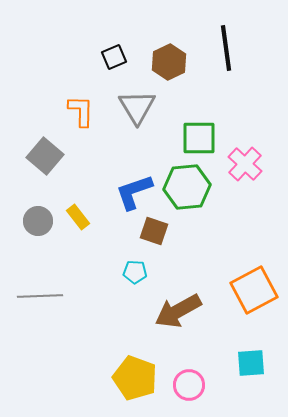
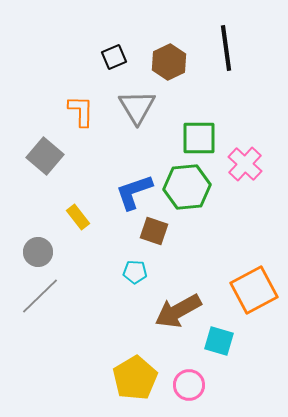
gray circle: moved 31 px down
gray line: rotated 42 degrees counterclockwise
cyan square: moved 32 px left, 22 px up; rotated 20 degrees clockwise
yellow pentagon: rotated 21 degrees clockwise
